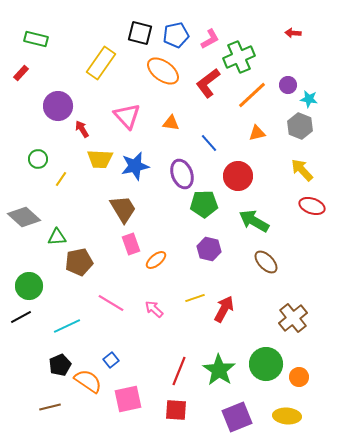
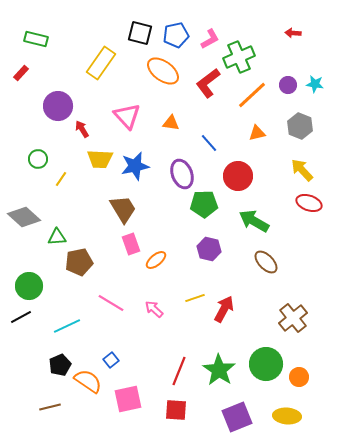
cyan star at (309, 99): moved 6 px right, 15 px up
red ellipse at (312, 206): moved 3 px left, 3 px up
